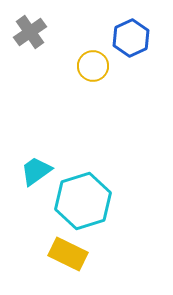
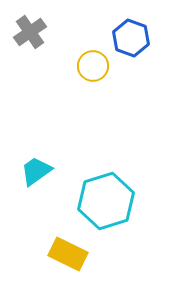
blue hexagon: rotated 15 degrees counterclockwise
cyan hexagon: moved 23 px right
